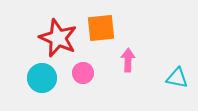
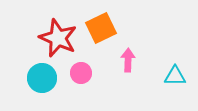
orange square: rotated 20 degrees counterclockwise
pink circle: moved 2 px left
cyan triangle: moved 2 px left, 2 px up; rotated 10 degrees counterclockwise
